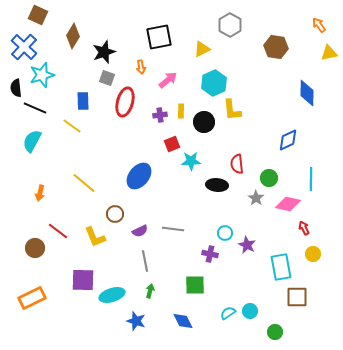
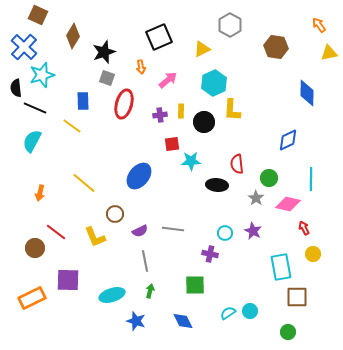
black square at (159, 37): rotated 12 degrees counterclockwise
red ellipse at (125, 102): moved 1 px left, 2 px down
yellow L-shape at (232, 110): rotated 10 degrees clockwise
red square at (172, 144): rotated 14 degrees clockwise
red line at (58, 231): moved 2 px left, 1 px down
purple star at (247, 245): moved 6 px right, 14 px up
purple square at (83, 280): moved 15 px left
green circle at (275, 332): moved 13 px right
